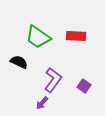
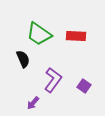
green trapezoid: moved 1 px right, 3 px up
black semicircle: moved 4 px right, 3 px up; rotated 42 degrees clockwise
purple arrow: moved 9 px left
